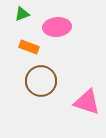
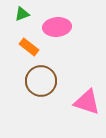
orange rectangle: rotated 18 degrees clockwise
